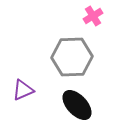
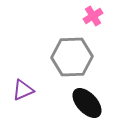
black ellipse: moved 10 px right, 2 px up
